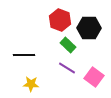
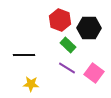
pink square: moved 4 px up
